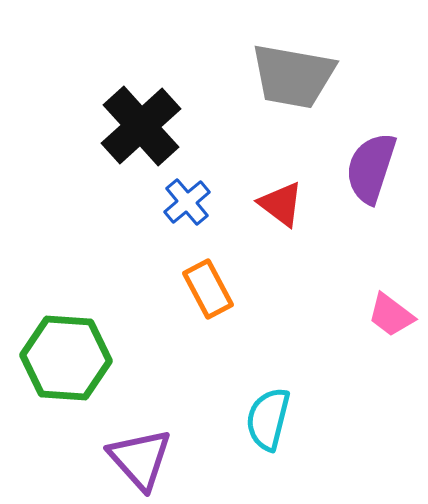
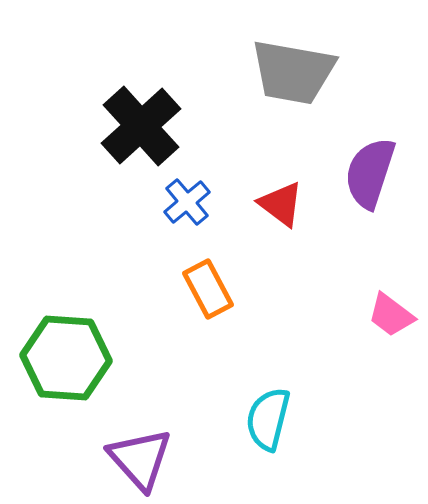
gray trapezoid: moved 4 px up
purple semicircle: moved 1 px left, 5 px down
